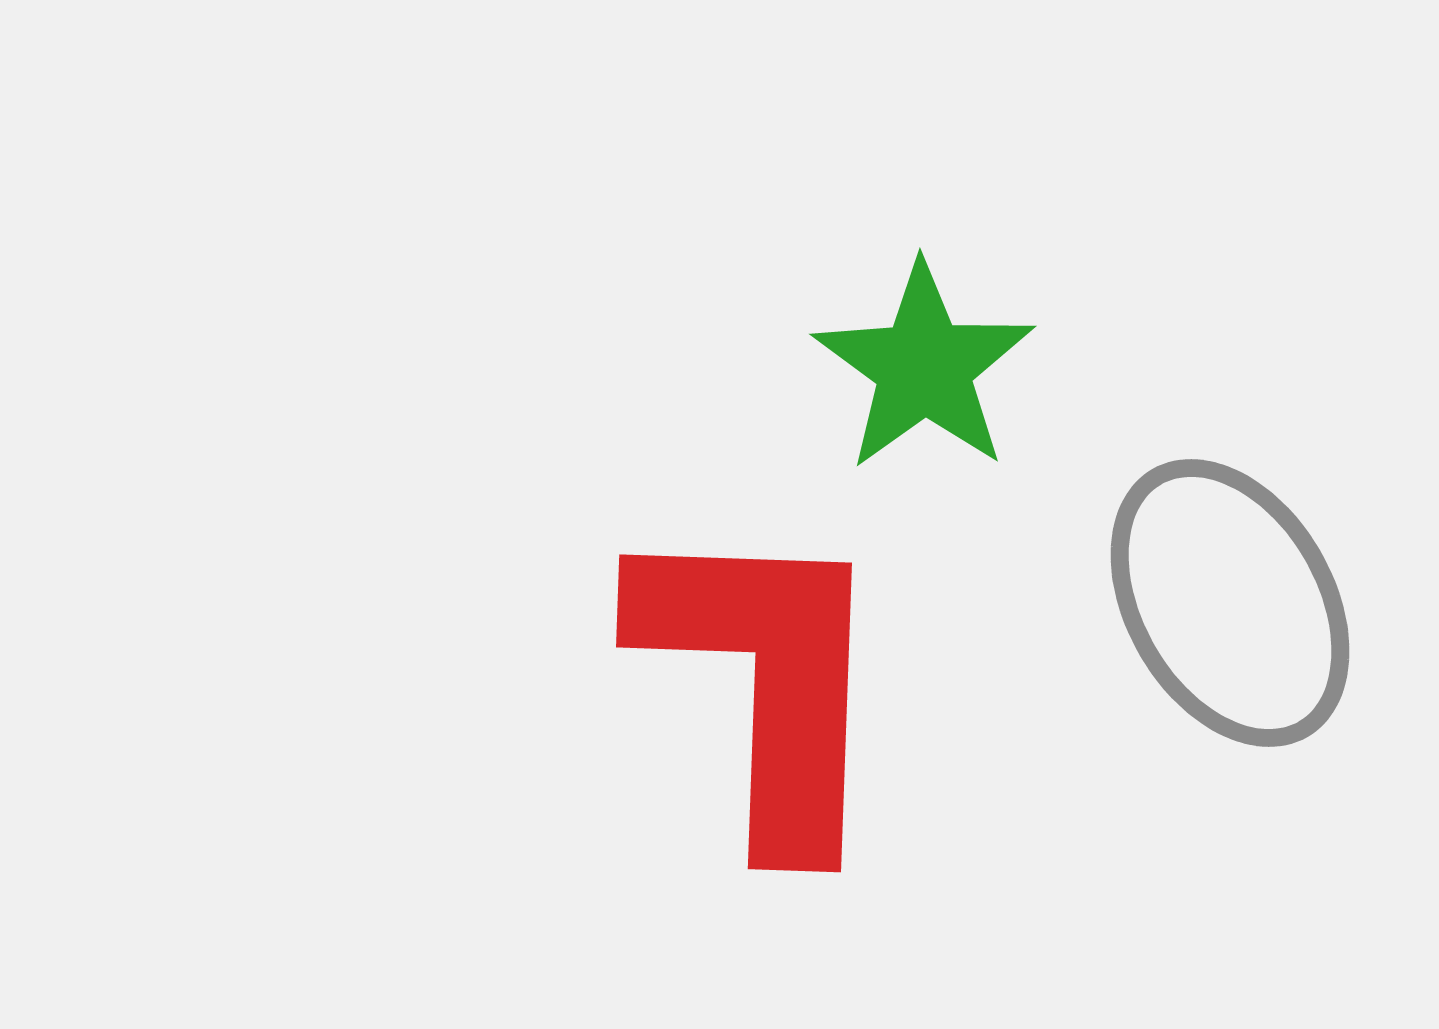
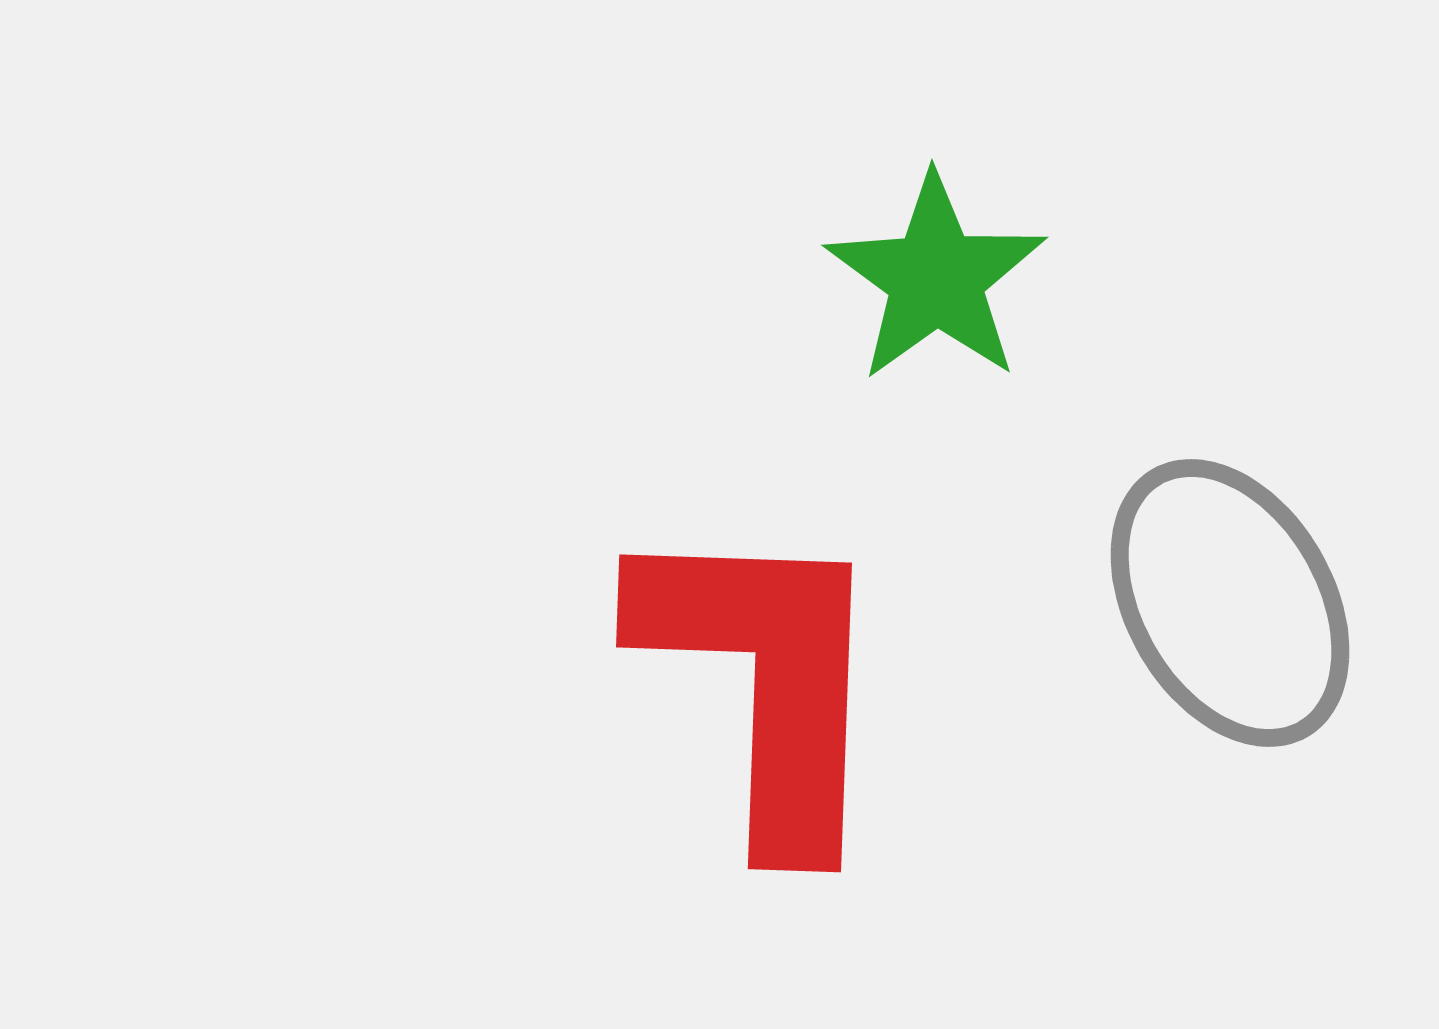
green star: moved 12 px right, 89 px up
